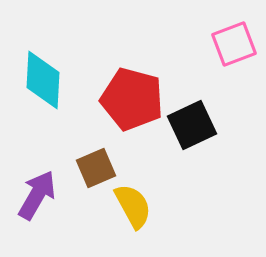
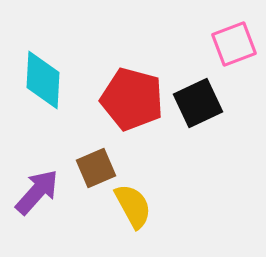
black square: moved 6 px right, 22 px up
purple arrow: moved 3 px up; rotated 12 degrees clockwise
